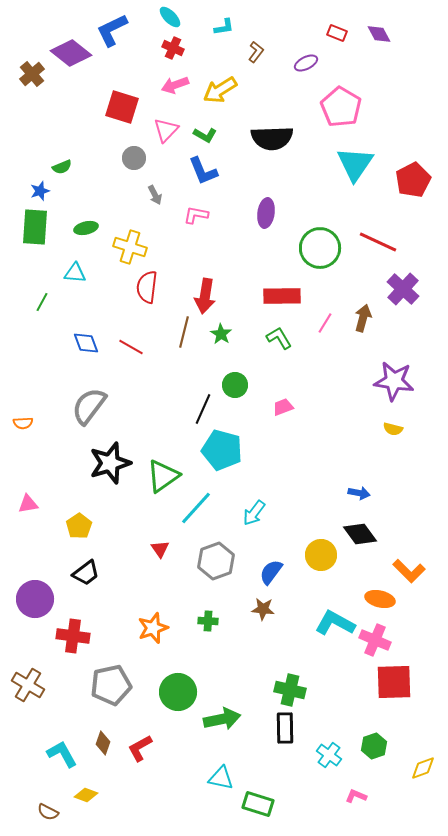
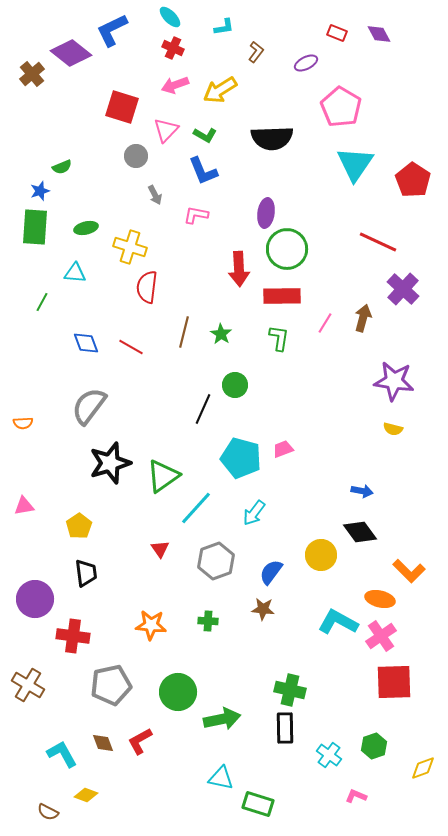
gray circle at (134, 158): moved 2 px right, 2 px up
red pentagon at (413, 180): rotated 12 degrees counterclockwise
green circle at (320, 248): moved 33 px left, 1 px down
red arrow at (205, 296): moved 34 px right, 27 px up; rotated 12 degrees counterclockwise
green L-shape at (279, 338): rotated 40 degrees clockwise
pink trapezoid at (283, 407): moved 42 px down
cyan pentagon at (222, 450): moved 19 px right, 8 px down
blue arrow at (359, 493): moved 3 px right, 2 px up
pink triangle at (28, 504): moved 4 px left, 2 px down
black diamond at (360, 534): moved 2 px up
black trapezoid at (86, 573): rotated 60 degrees counterclockwise
cyan L-shape at (335, 623): moved 3 px right, 1 px up
orange star at (153, 628): moved 2 px left, 3 px up; rotated 24 degrees clockwise
pink cross at (375, 640): moved 6 px right, 4 px up; rotated 32 degrees clockwise
brown diamond at (103, 743): rotated 40 degrees counterclockwise
red L-shape at (140, 748): moved 7 px up
